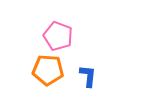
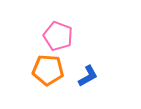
blue L-shape: rotated 55 degrees clockwise
